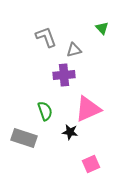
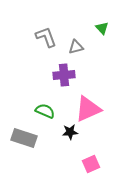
gray triangle: moved 2 px right, 3 px up
green semicircle: rotated 48 degrees counterclockwise
black star: rotated 14 degrees counterclockwise
